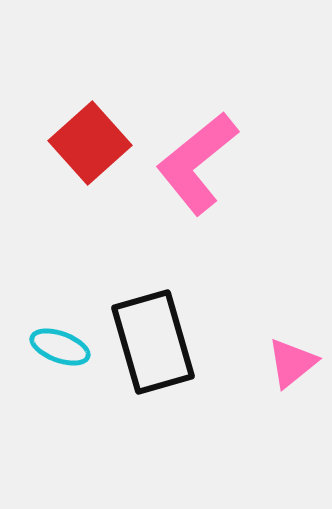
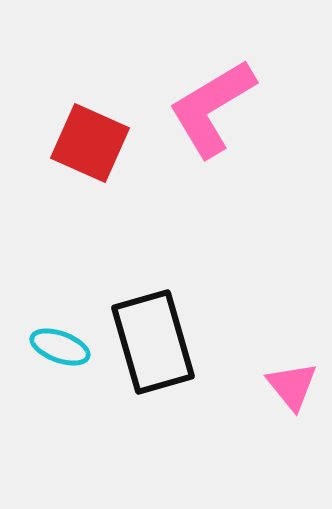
red square: rotated 24 degrees counterclockwise
pink L-shape: moved 15 px right, 55 px up; rotated 8 degrees clockwise
pink triangle: moved 23 px down; rotated 30 degrees counterclockwise
